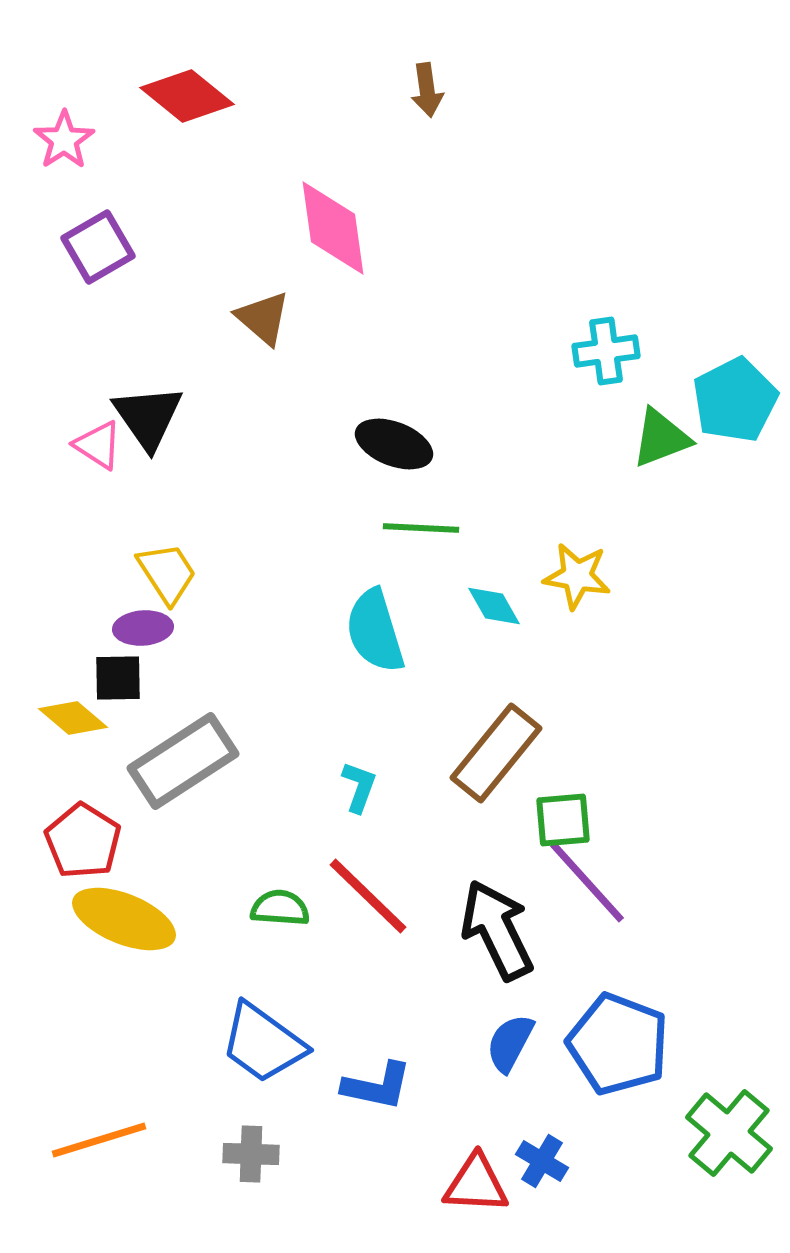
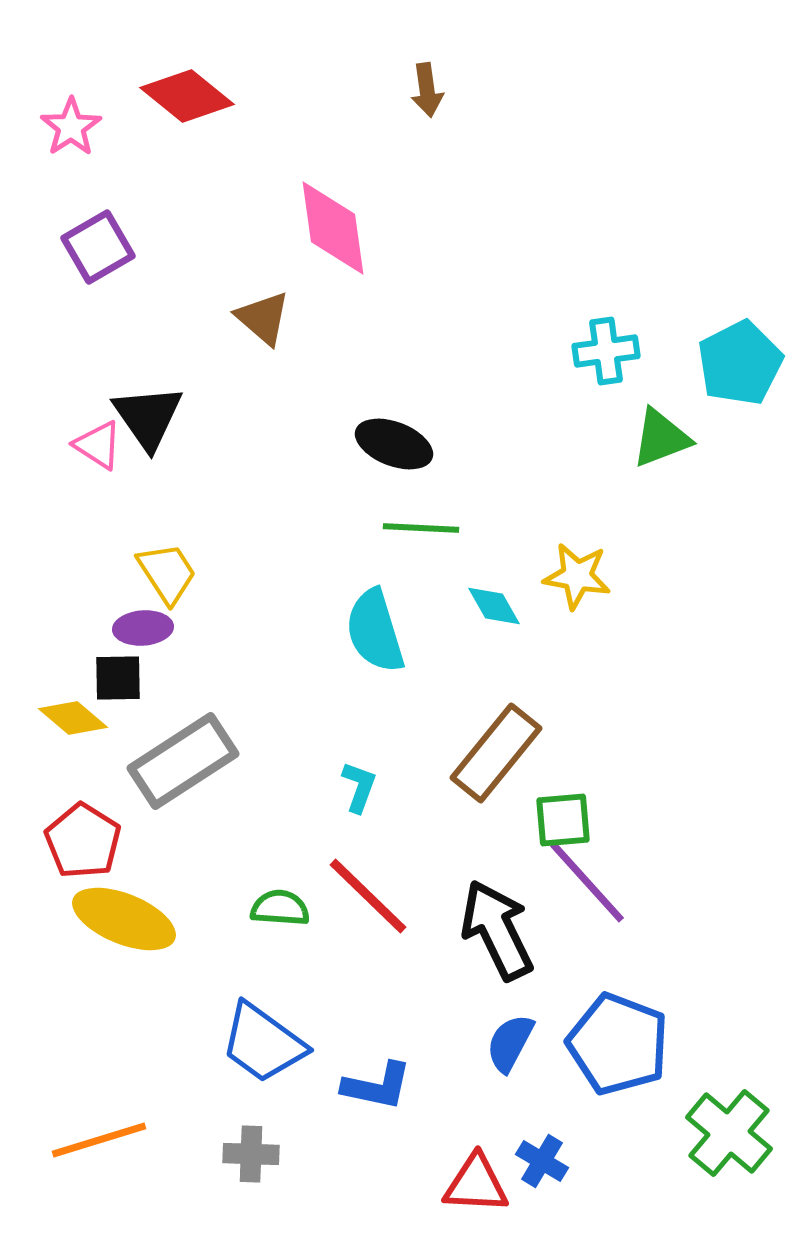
pink star: moved 7 px right, 13 px up
cyan pentagon: moved 5 px right, 37 px up
